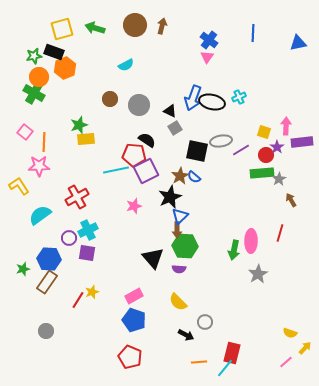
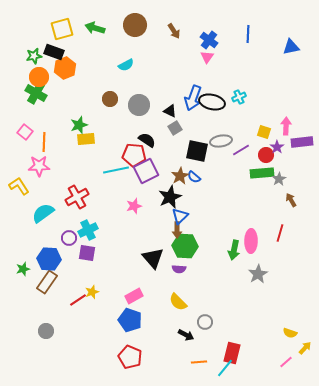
brown arrow at (162, 26): moved 12 px right, 5 px down; rotated 133 degrees clockwise
blue line at (253, 33): moved 5 px left, 1 px down
blue triangle at (298, 43): moved 7 px left, 4 px down
green cross at (34, 93): moved 2 px right
cyan semicircle at (40, 215): moved 3 px right, 2 px up
red line at (78, 300): rotated 24 degrees clockwise
blue pentagon at (134, 320): moved 4 px left
